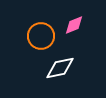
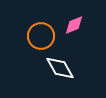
white diamond: rotated 72 degrees clockwise
